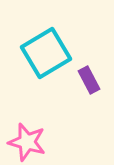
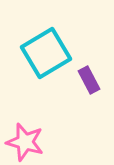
pink star: moved 2 px left
